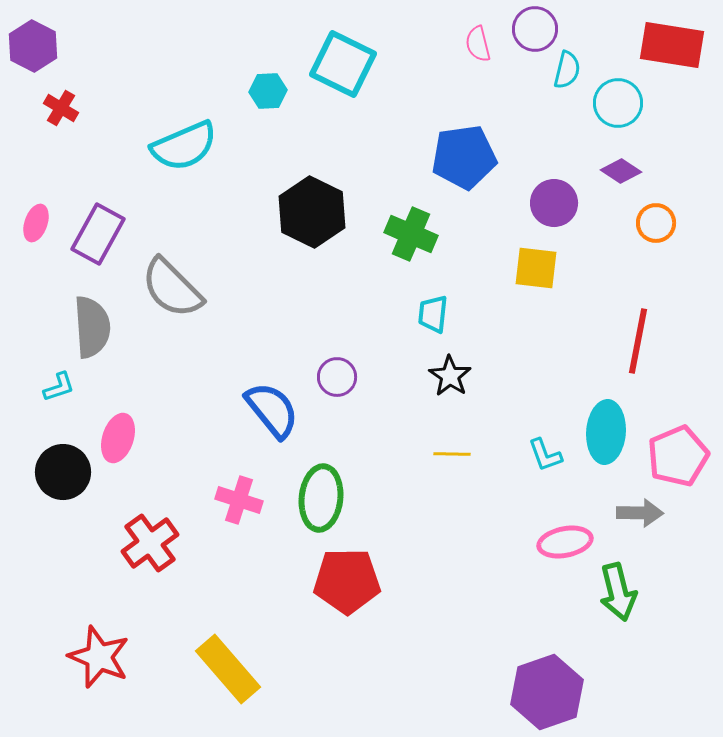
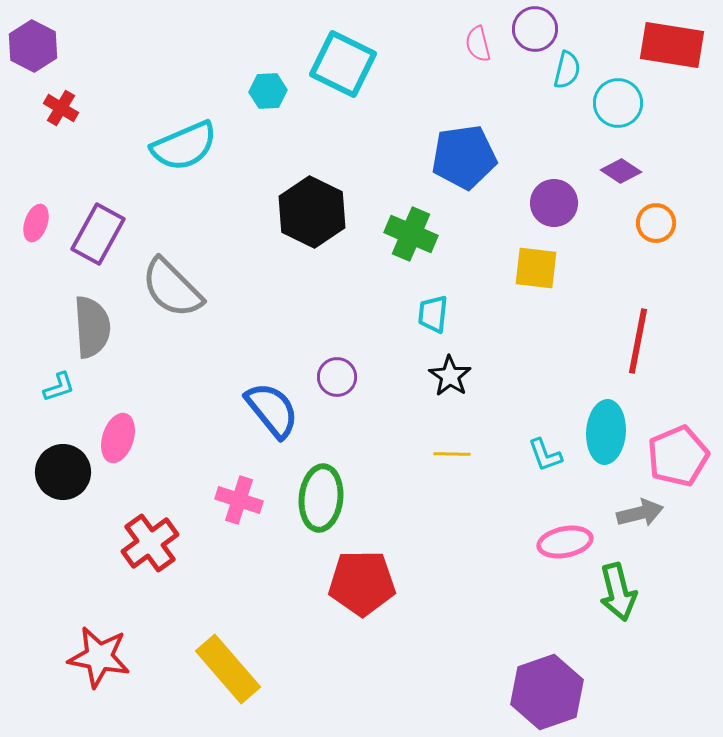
gray arrow at (640, 513): rotated 15 degrees counterclockwise
red pentagon at (347, 581): moved 15 px right, 2 px down
red star at (99, 657): rotated 12 degrees counterclockwise
